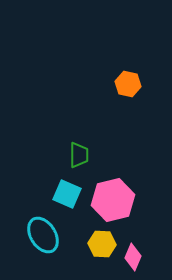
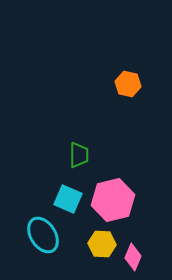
cyan square: moved 1 px right, 5 px down
